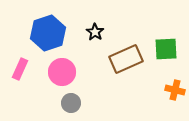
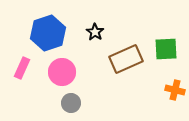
pink rectangle: moved 2 px right, 1 px up
